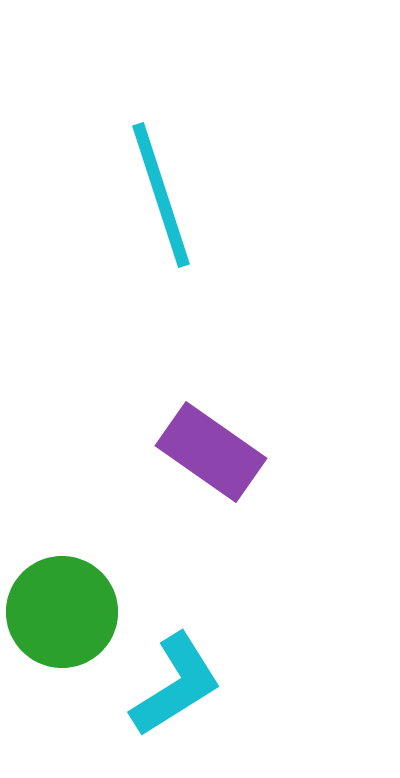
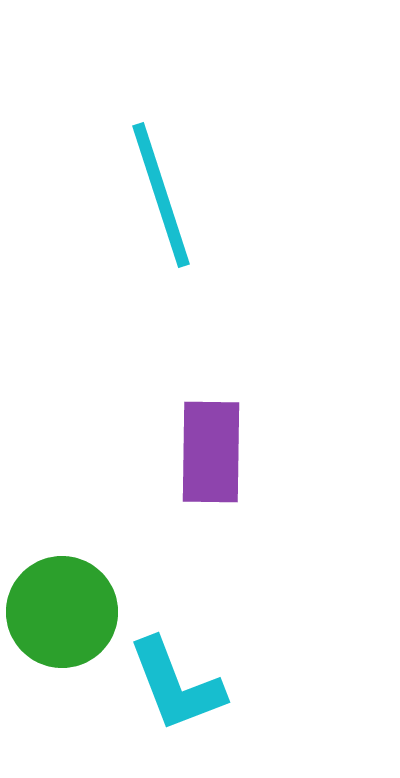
purple rectangle: rotated 56 degrees clockwise
cyan L-shape: rotated 101 degrees clockwise
